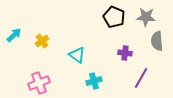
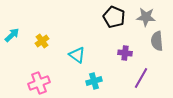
cyan arrow: moved 2 px left
